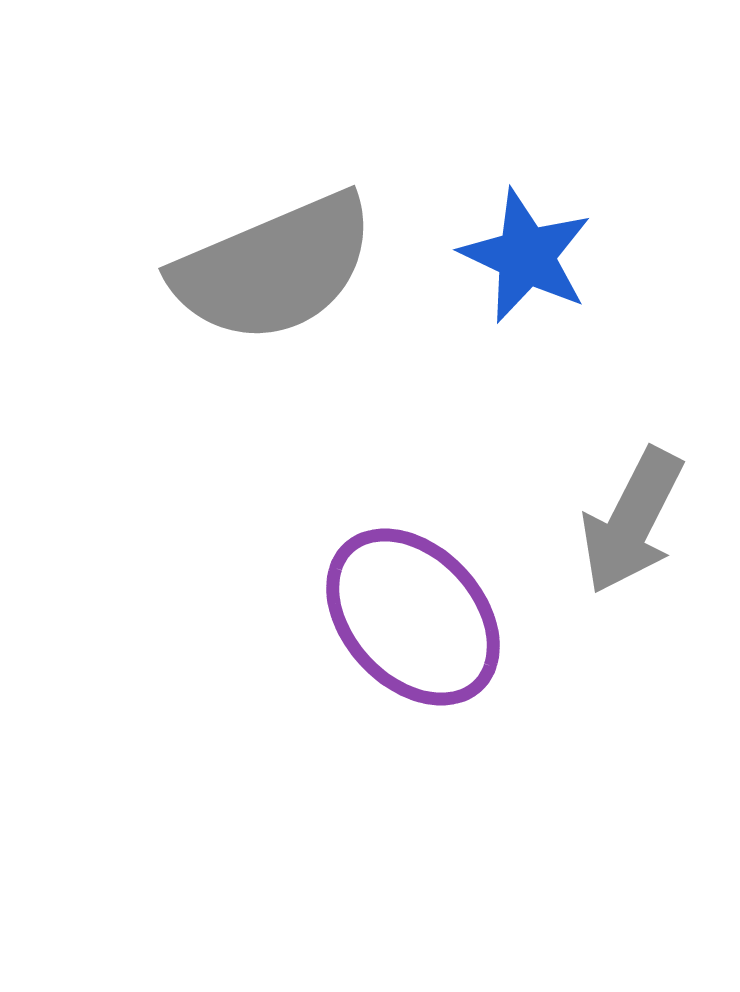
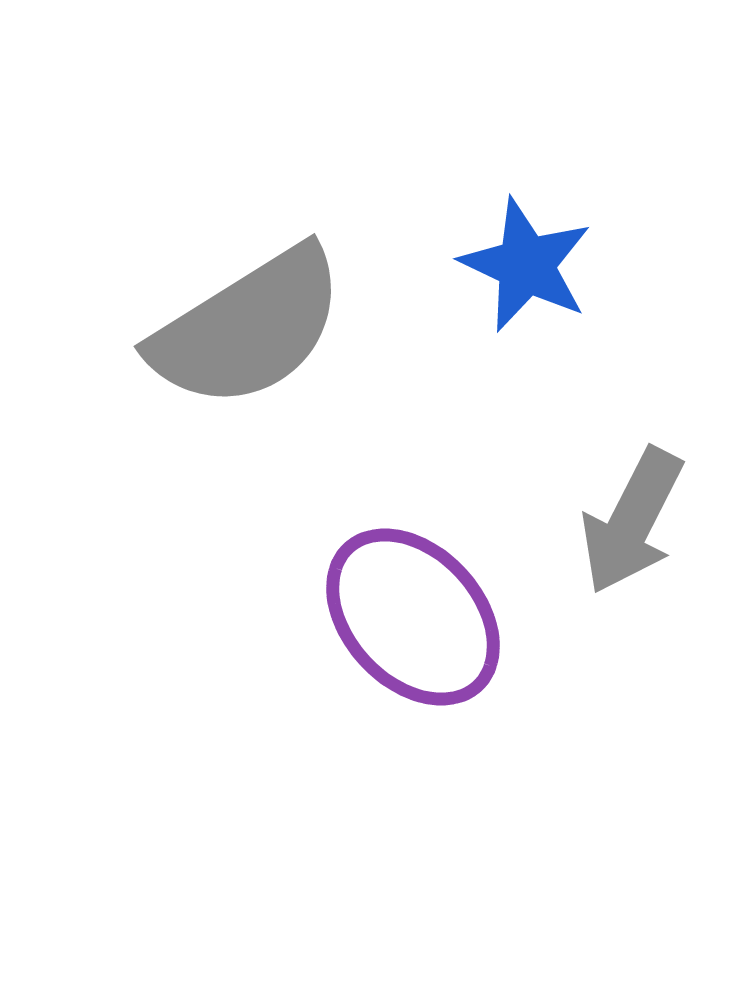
blue star: moved 9 px down
gray semicircle: moved 26 px left, 60 px down; rotated 9 degrees counterclockwise
